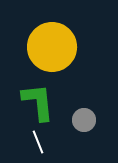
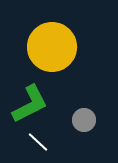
green L-shape: moved 8 px left, 2 px down; rotated 69 degrees clockwise
white line: rotated 25 degrees counterclockwise
